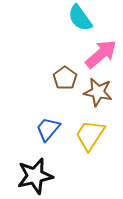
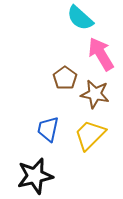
cyan semicircle: rotated 12 degrees counterclockwise
pink arrow: rotated 80 degrees counterclockwise
brown star: moved 3 px left, 2 px down
blue trapezoid: rotated 28 degrees counterclockwise
yellow trapezoid: rotated 12 degrees clockwise
